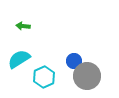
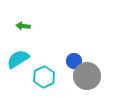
cyan semicircle: moved 1 px left
